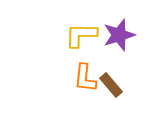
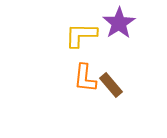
purple star: moved 12 px up; rotated 16 degrees counterclockwise
